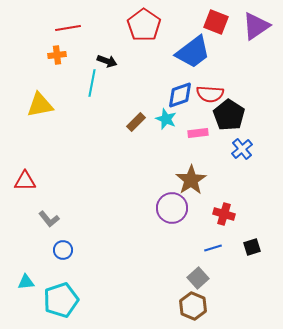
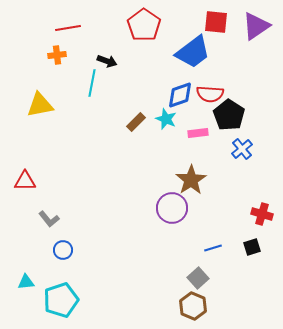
red square: rotated 15 degrees counterclockwise
red cross: moved 38 px right
